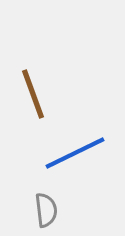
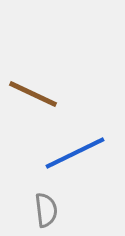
brown line: rotated 45 degrees counterclockwise
